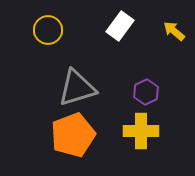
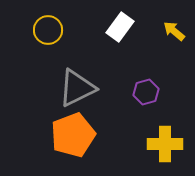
white rectangle: moved 1 px down
gray triangle: rotated 9 degrees counterclockwise
purple hexagon: rotated 10 degrees clockwise
yellow cross: moved 24 px right, 13 px down
